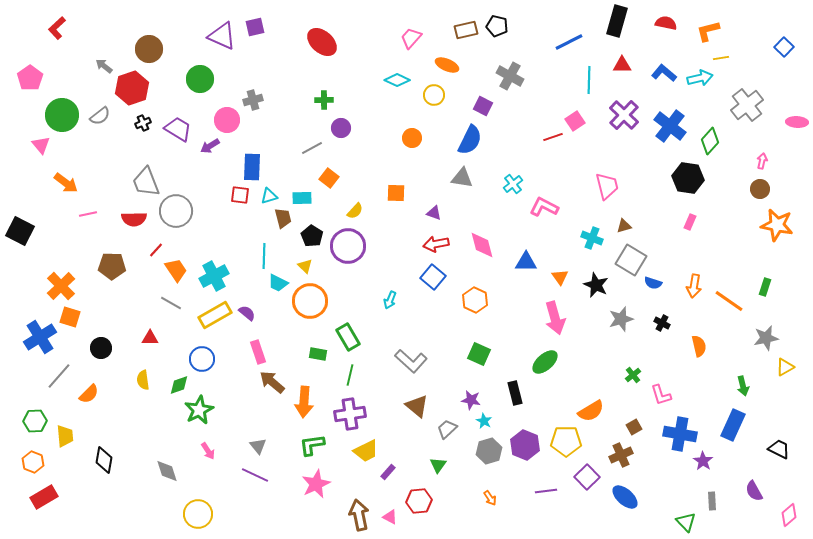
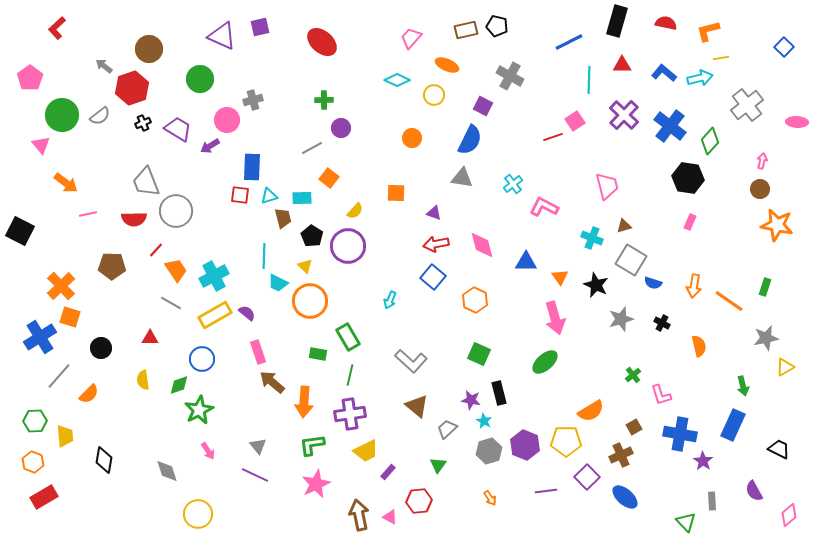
purple square at (255, 27): moved 5 px right
black rectangle at (515, 393): moved 16 px left
